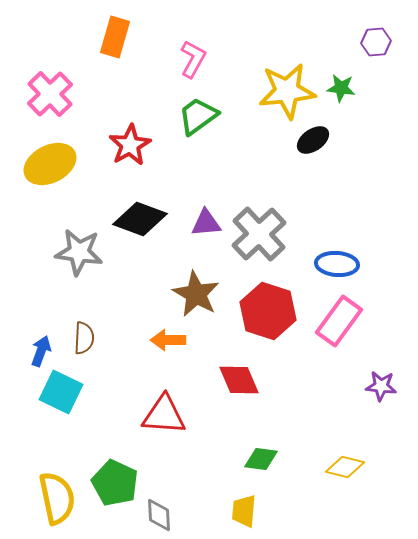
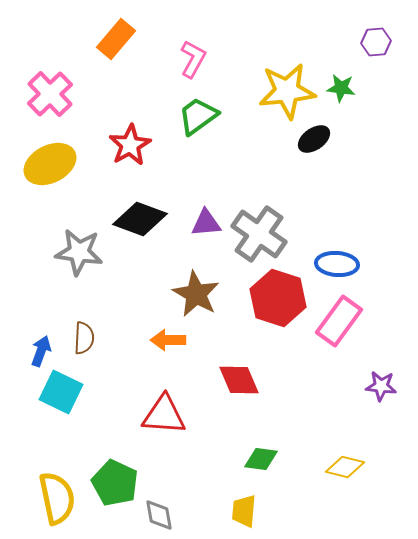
orange rectangle: moved 1 px right, 2 px down; rotated 24 degrees clockwise
black ellipse: moved 1 px right, 1 px up
gray cross: rotated 12 degrees counterclockwise
red hexagon: moved 10 px right, 13 px up
gray diamond: rotated 8 degrees counterclockwise
